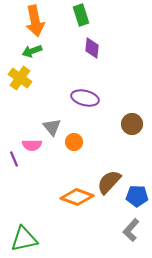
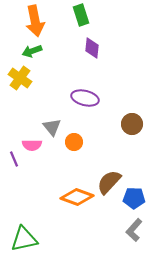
blue pentagon: moved 3 px left, 2 px down
gray L-shape: moved 3 px right
